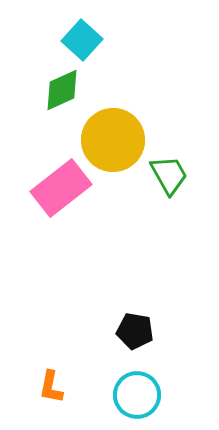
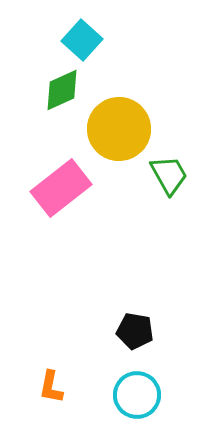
yellow circle: moved 6 px right, 11 px up
